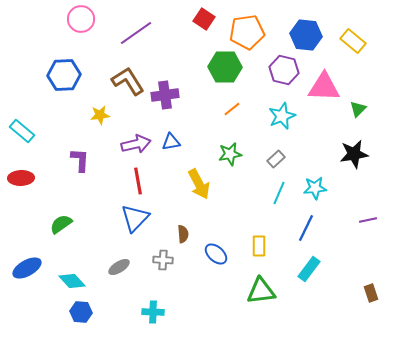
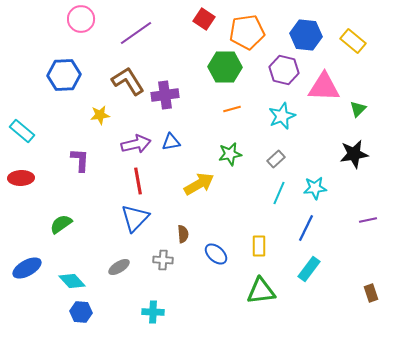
orange line at (232, 109): rotated 24 degrees clockwise
yellow arrow at (199, 184): rotated 92 degrees counterclockwise
